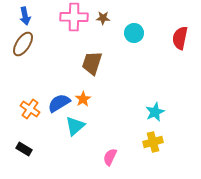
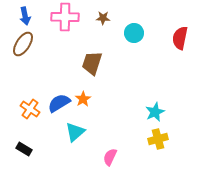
pink cross: moved 9 px left
cyan triangle: moved 6 px down
yellow cross: moved 5 px right, 3 px up
